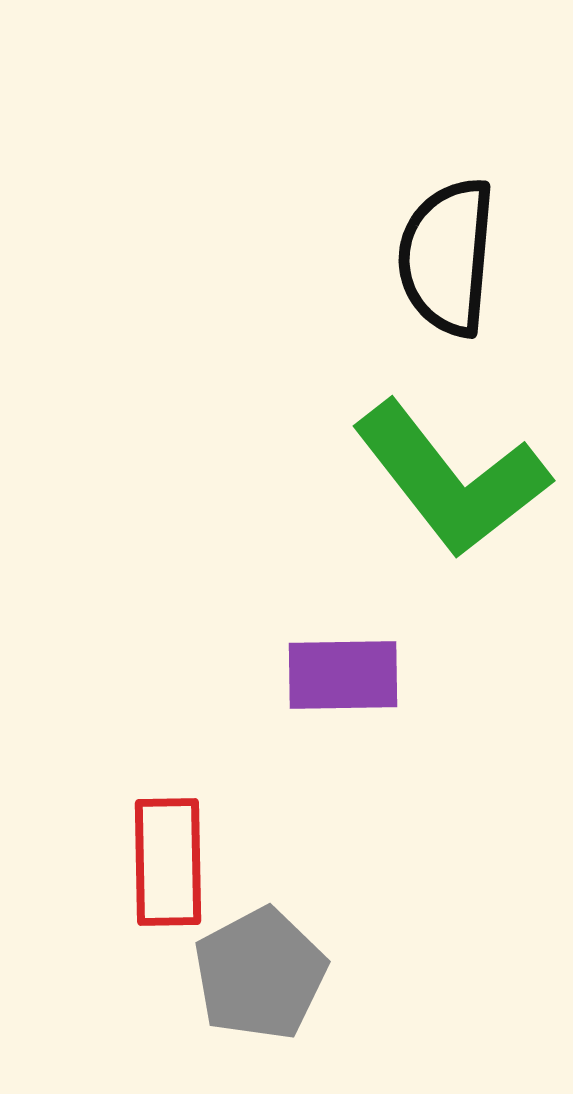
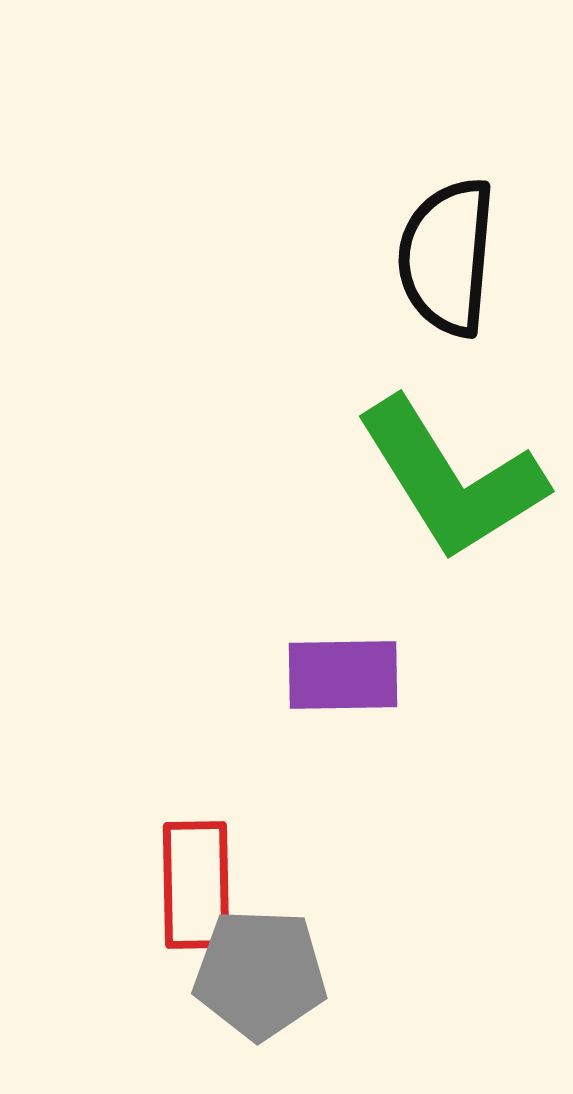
green L-shape: rotated 6 degrees clockwise
red rectangle: moved 28 px right, 23 px down
gray pentagon: rotated 30 degrees clockwise
